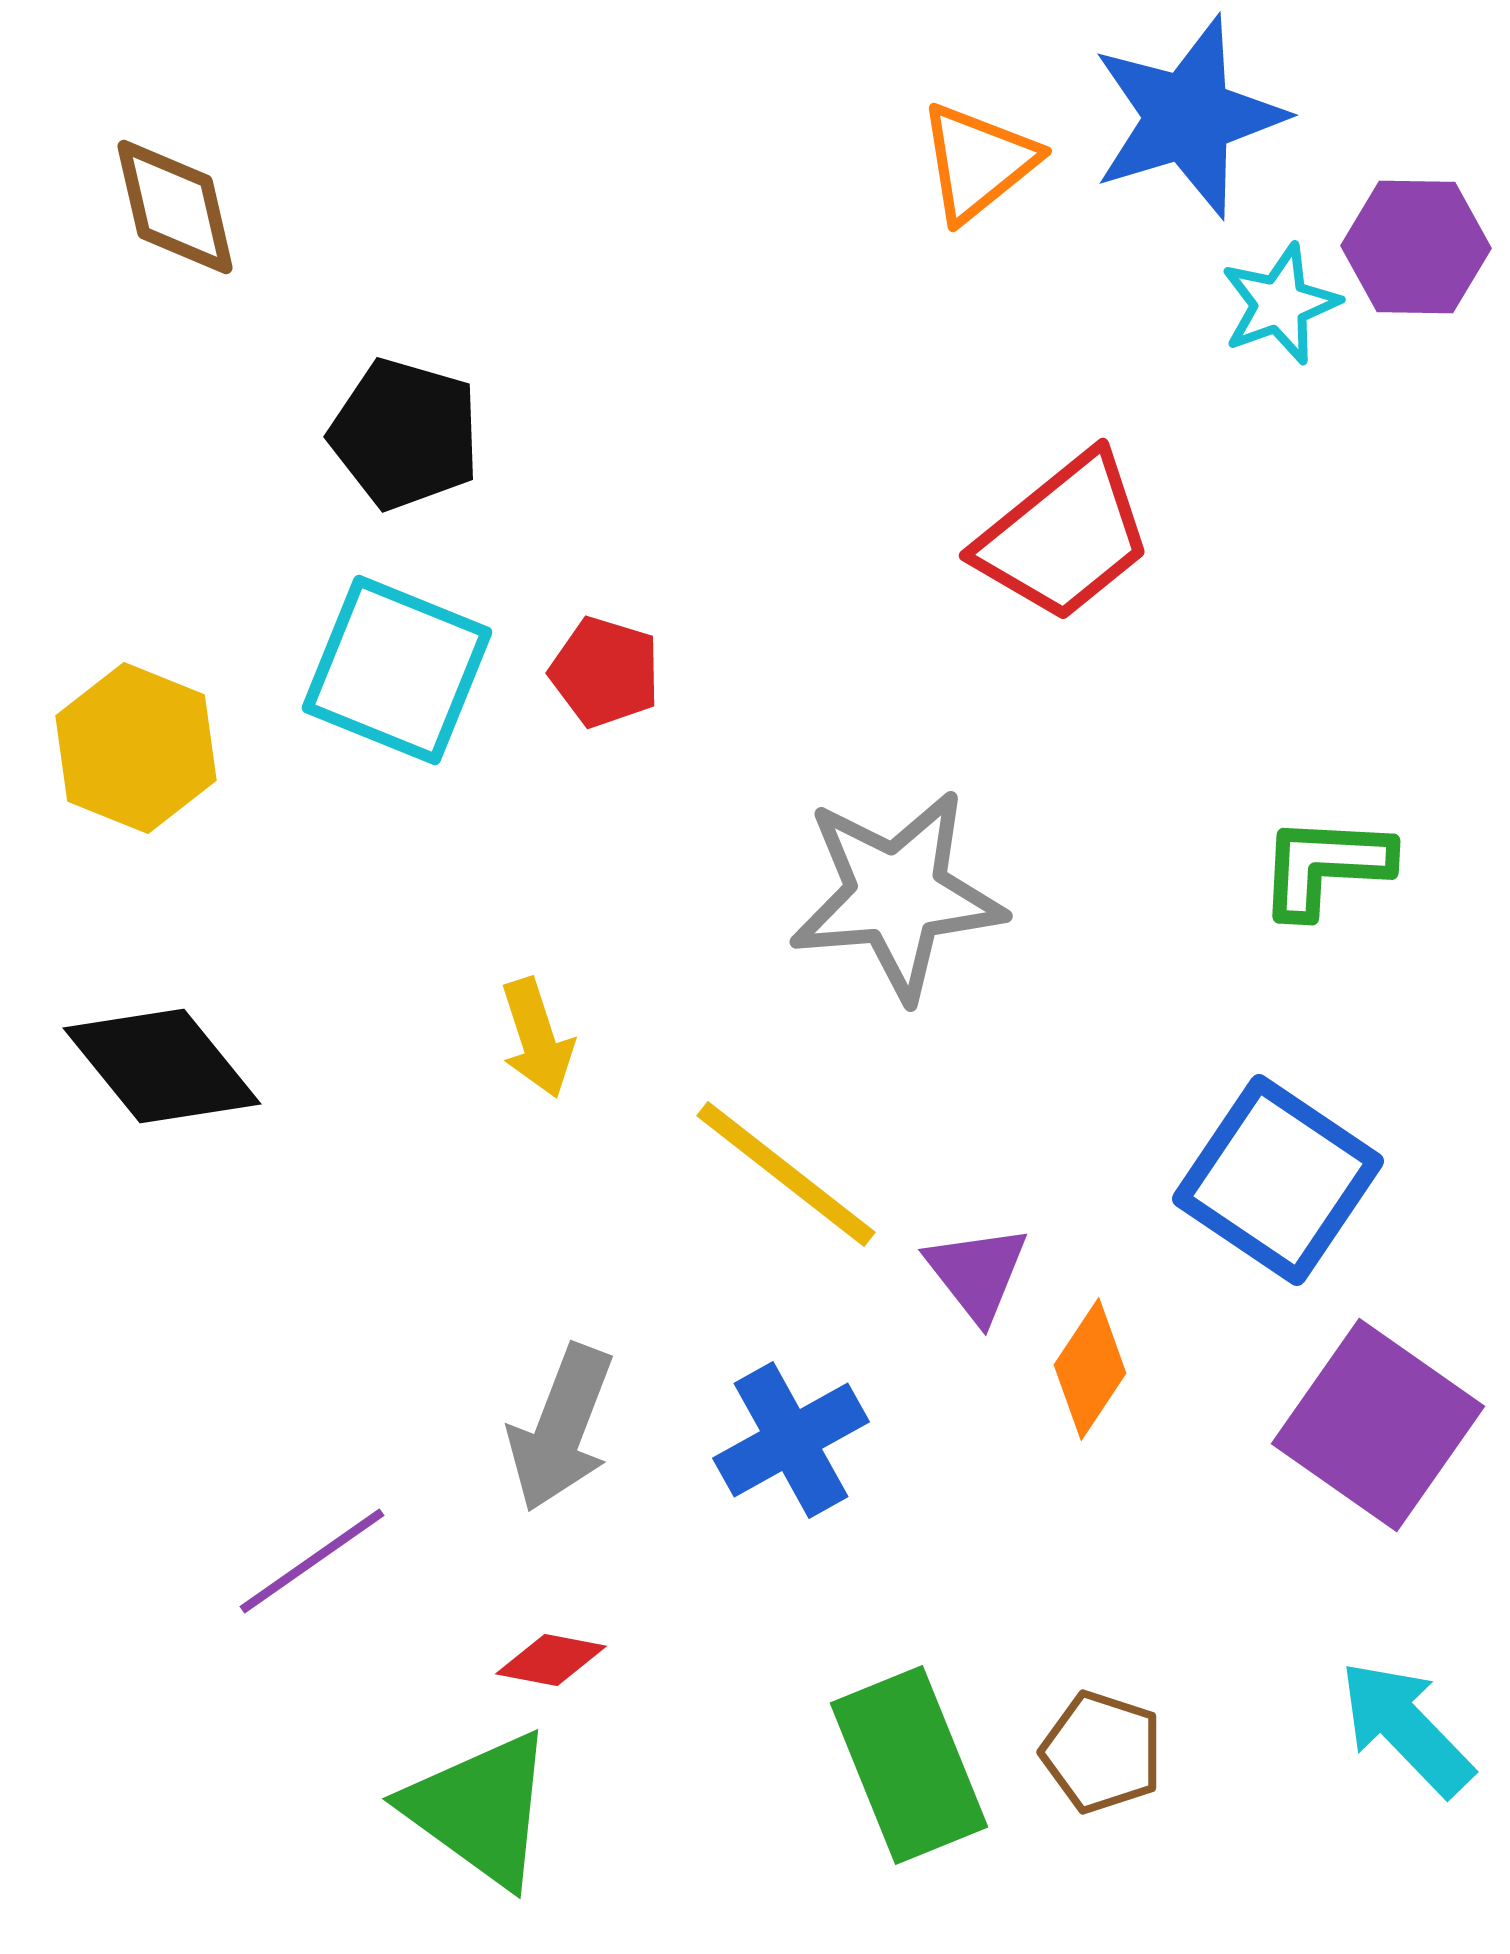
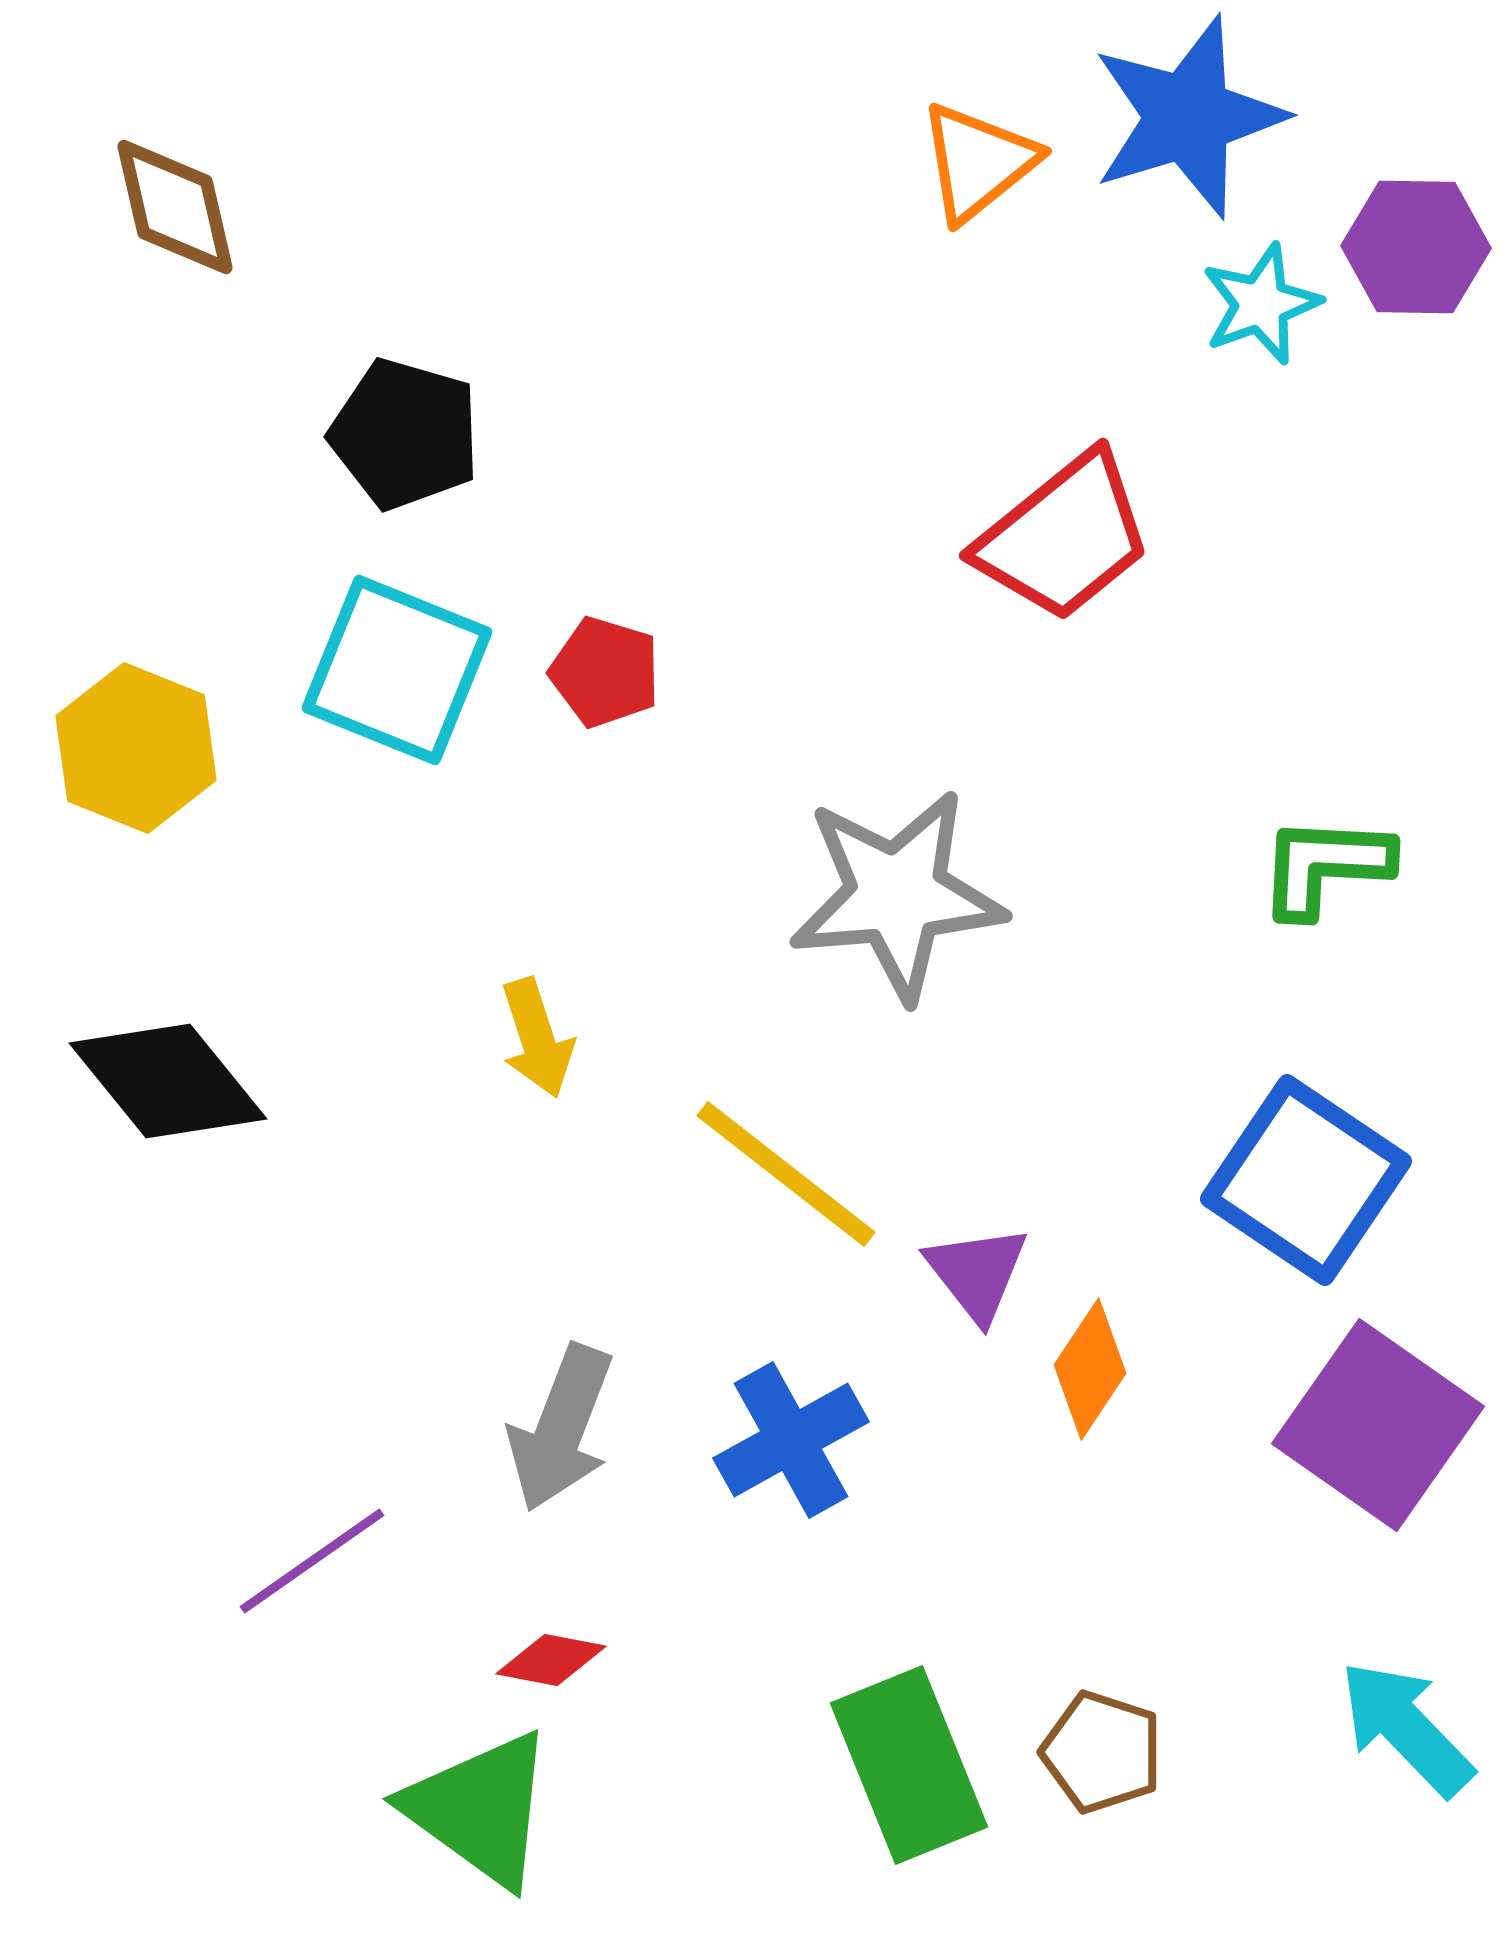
cyan star: moved 19 px left
black diamond: moved 6 px right, 15 px down
blue square: moved 28 px right
